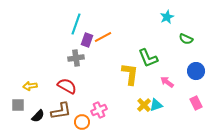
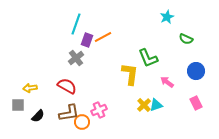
gray cross: rotated 28 degrees counterclockwise
yellow arrow: moved 2 px down
brown L-shape: moved 8 px right, 2 px down
